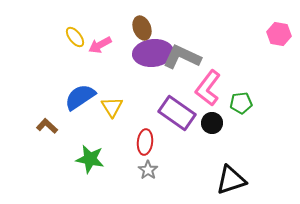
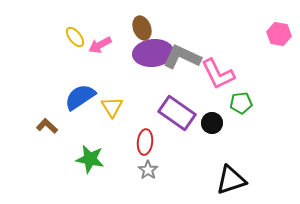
pink L-shape: moved 10 px right, 14 px up; rotated 63 degrees counterclockwise
